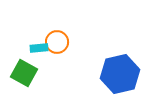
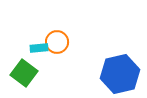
green square: rotated 8 degrees clockwise
